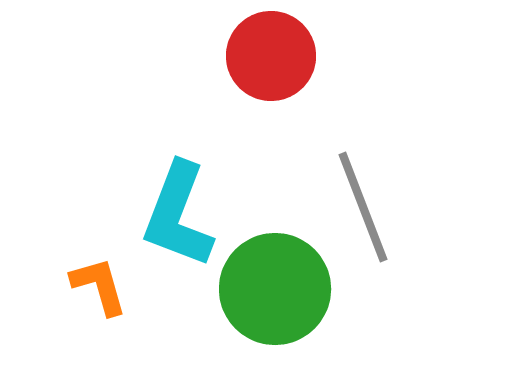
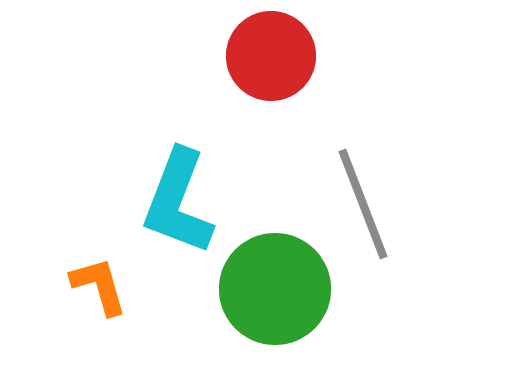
gray line: moved 3 px up
cyan L-shape: moved 13 px up
